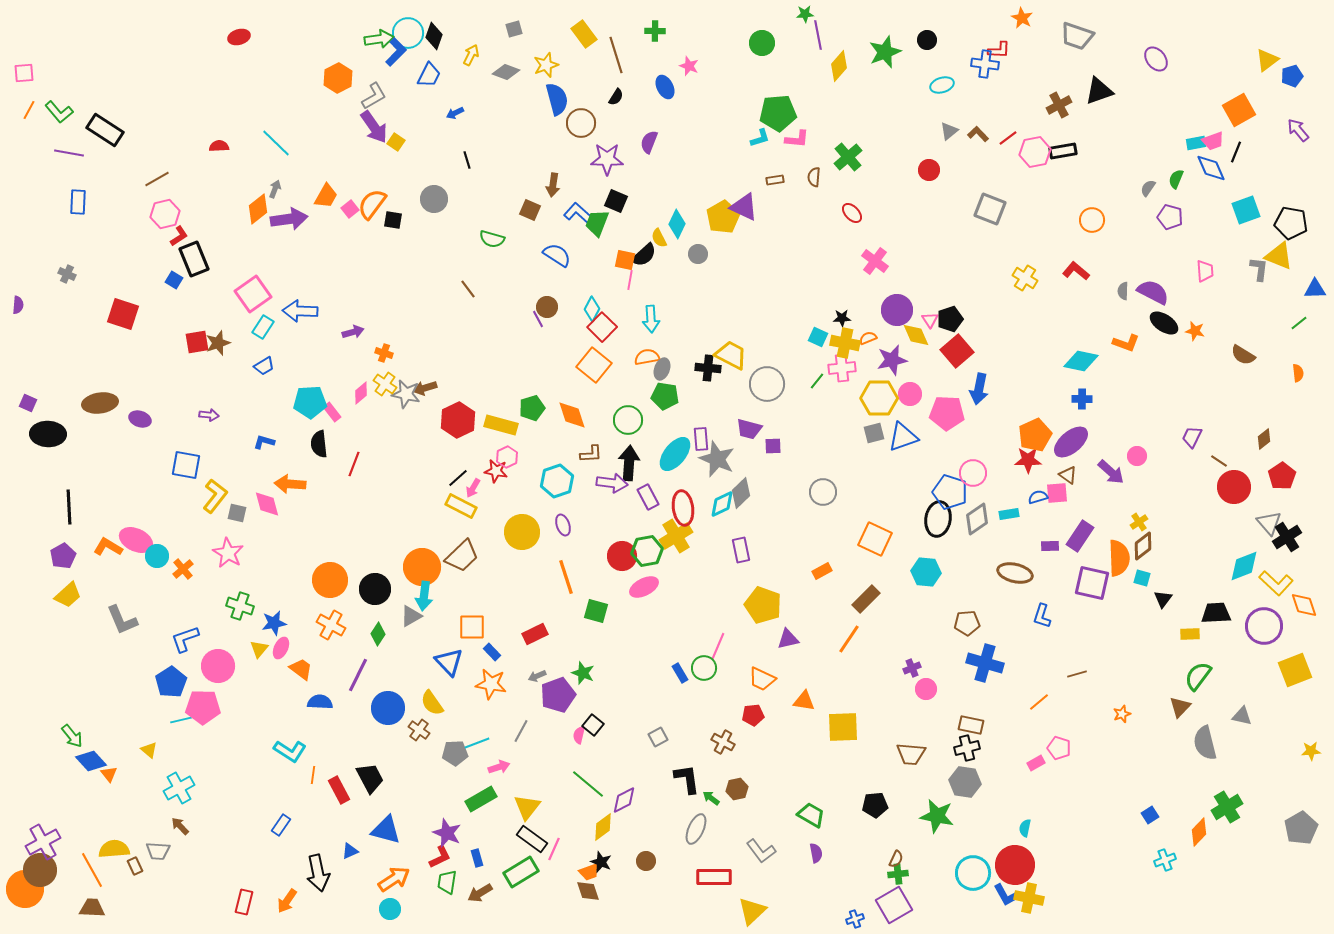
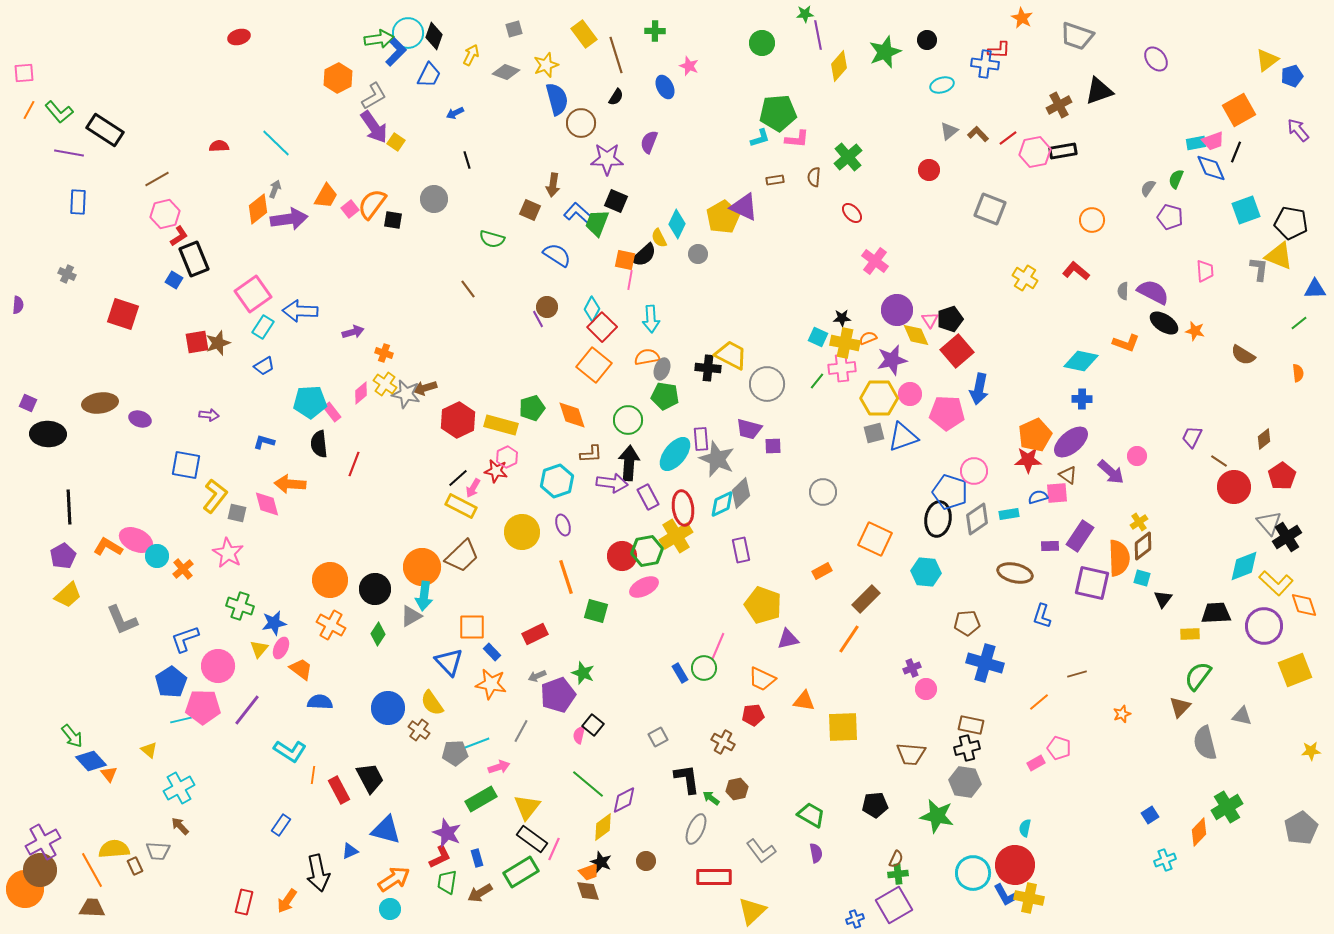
pink circle at (973, 473): moved 1 px right, 2 px up
purple line at (358, 675): moved 111 px left, 35 px down; rotated 12 degrees clockwise
